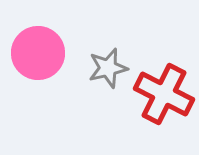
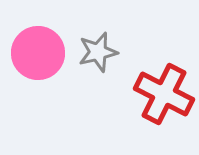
gray star: moved 10 px left, 16 px up
